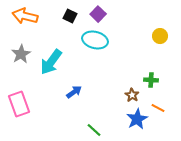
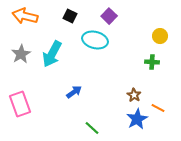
purple square: moved 11 px right, 2 px down
cyan arrow: moved 1 px right, 8 px up; rotated 8 degrees counterclockwise
green cross: moved 1 px right, 18 px up
brown star: moved 2 px right
pink rectangle: moved 1 px right
green line: moved 2 px left, 2 px up
